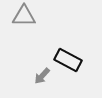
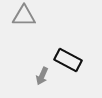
gray arrow: rotated 18 degrees counterclockwise
